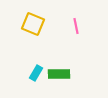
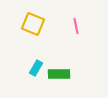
cyan rectangle: moved 5 px up
